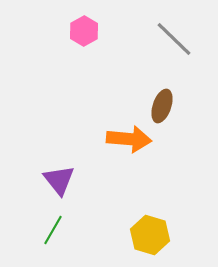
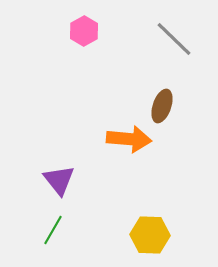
yellow hexagon: rotated 15 degrees counterclockwise
